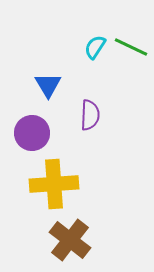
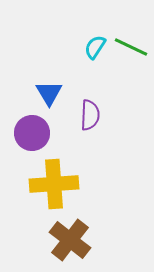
blue triangle: moved 1 px right, 8 px down
